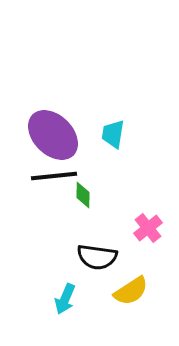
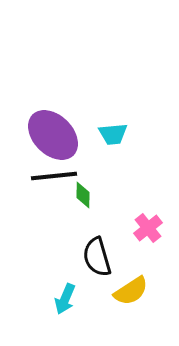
cyan trapezoid: rotated 104 degrees counterclockwise
black semicircle: rotated 66 degrees clockwise
